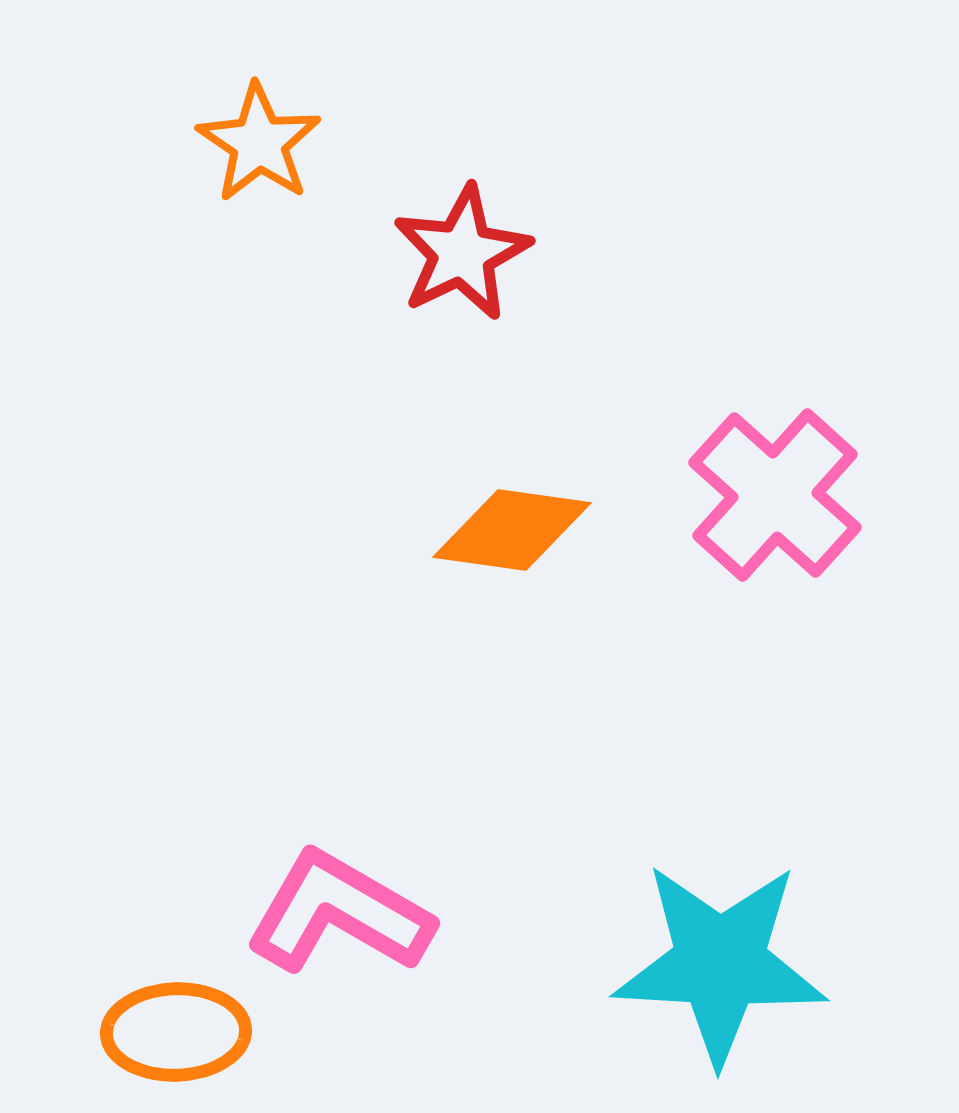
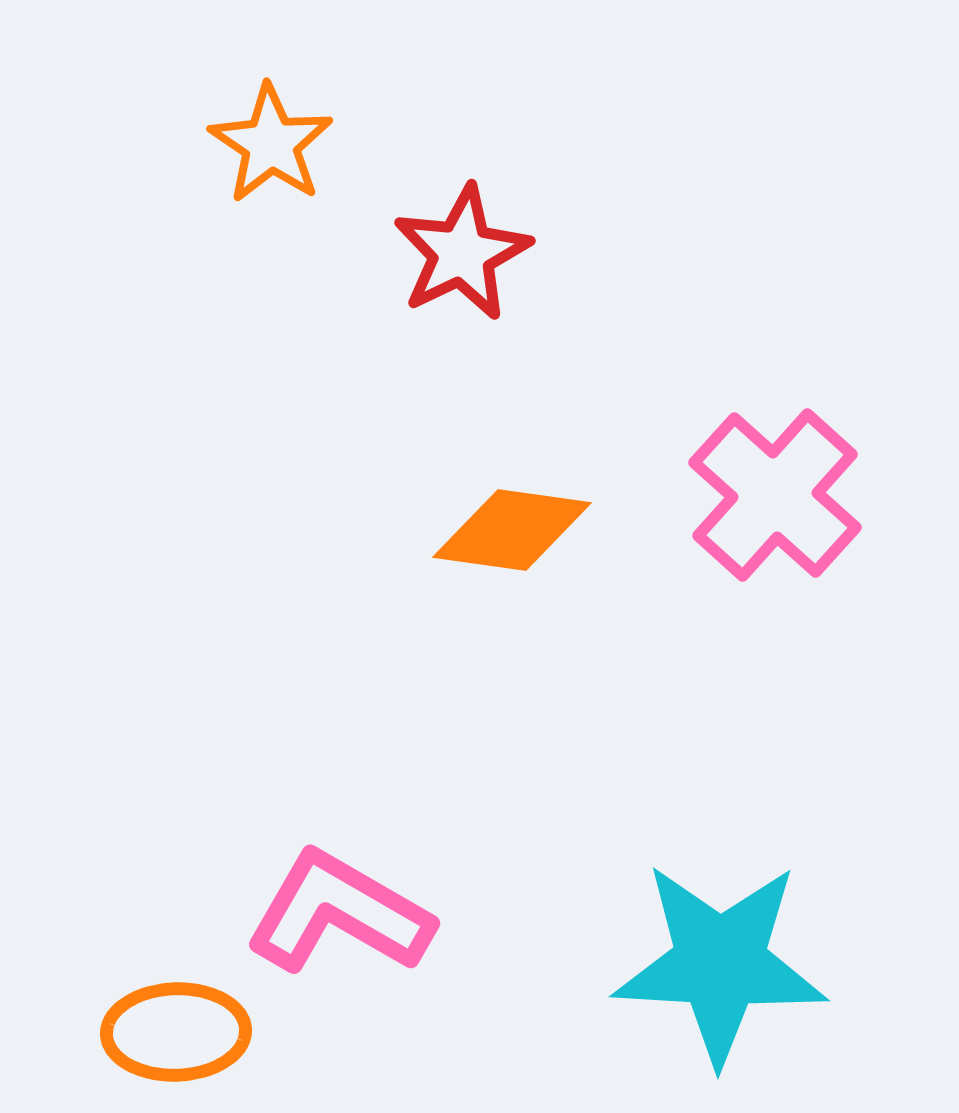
orange star: moved 12 px right, 1 px down
